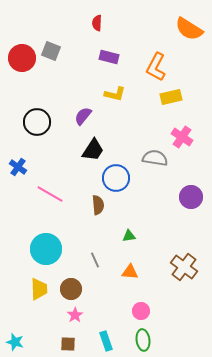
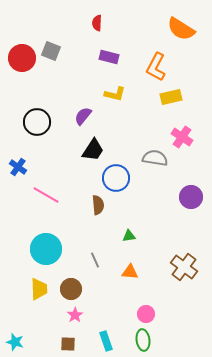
orange semicircle: moved 8 px left
pink line: moved 4 px left, 1 px down
pink circle: moved 5 px right, 3 px down
